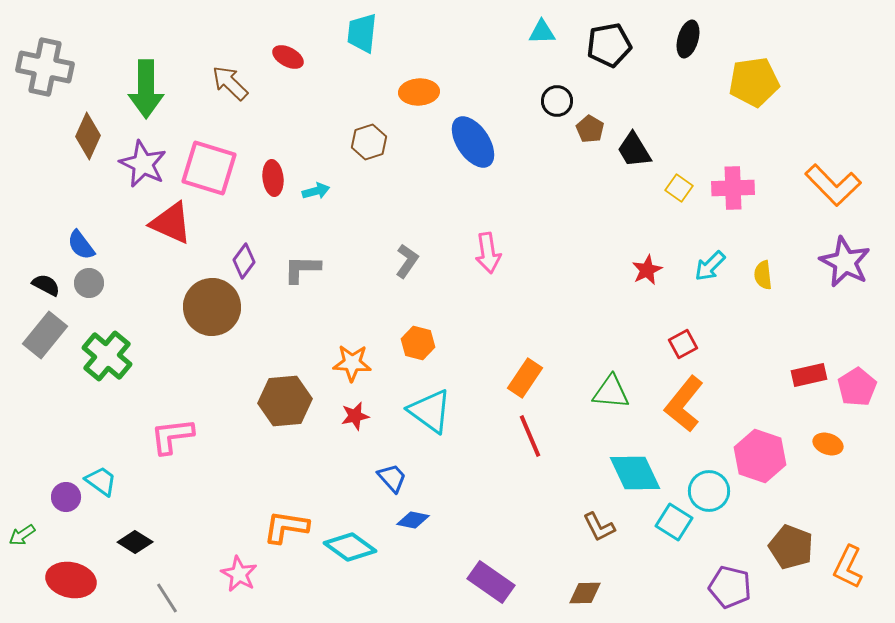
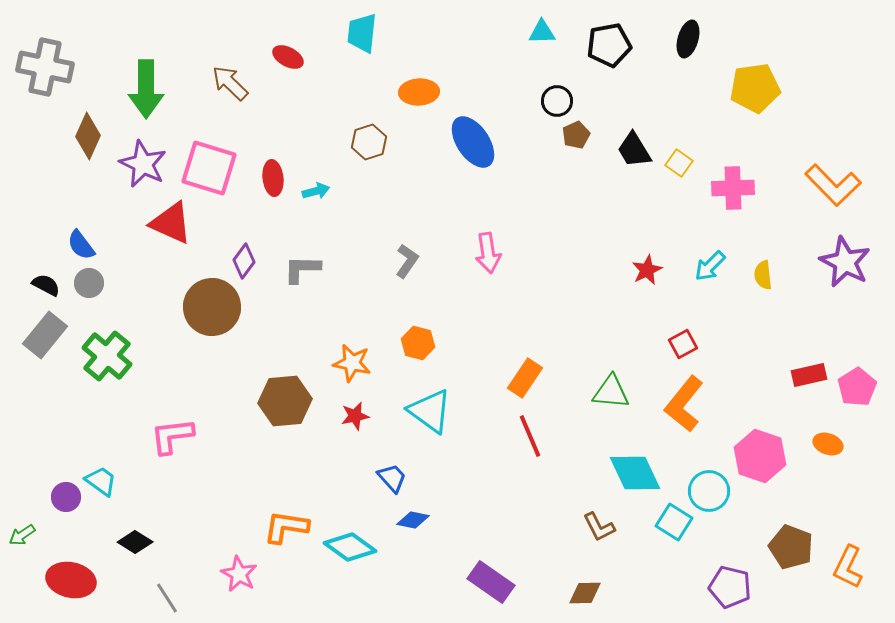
yellow pentagon at (754, 82): moved 1 px right, 6 px down
brown pentagon at (590, 129): moved 14 px left, 6 px down; rotated 16 degrees clockwise
yellow square at (679, 188): moved 25 px up
orange star at (352, 363): rotated 9 degrees clockwise
